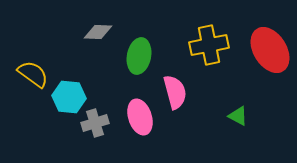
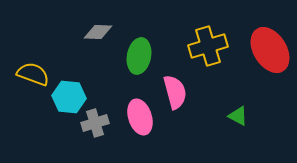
yellow cross: moved 1 px left, 1 px down; rotated 6 degrees counterclockwise
yellow semicircle: rotated 16 degrees counterclockwise
